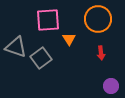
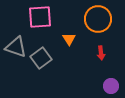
pink square: moved 8 px left, 3 px up
